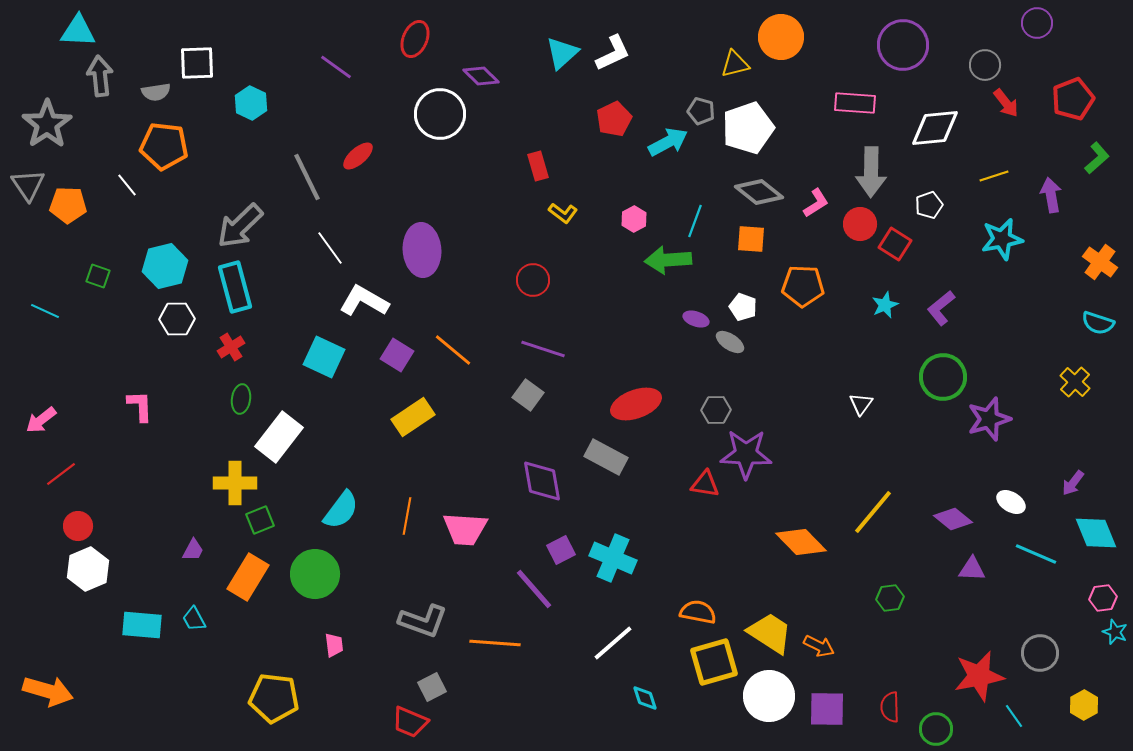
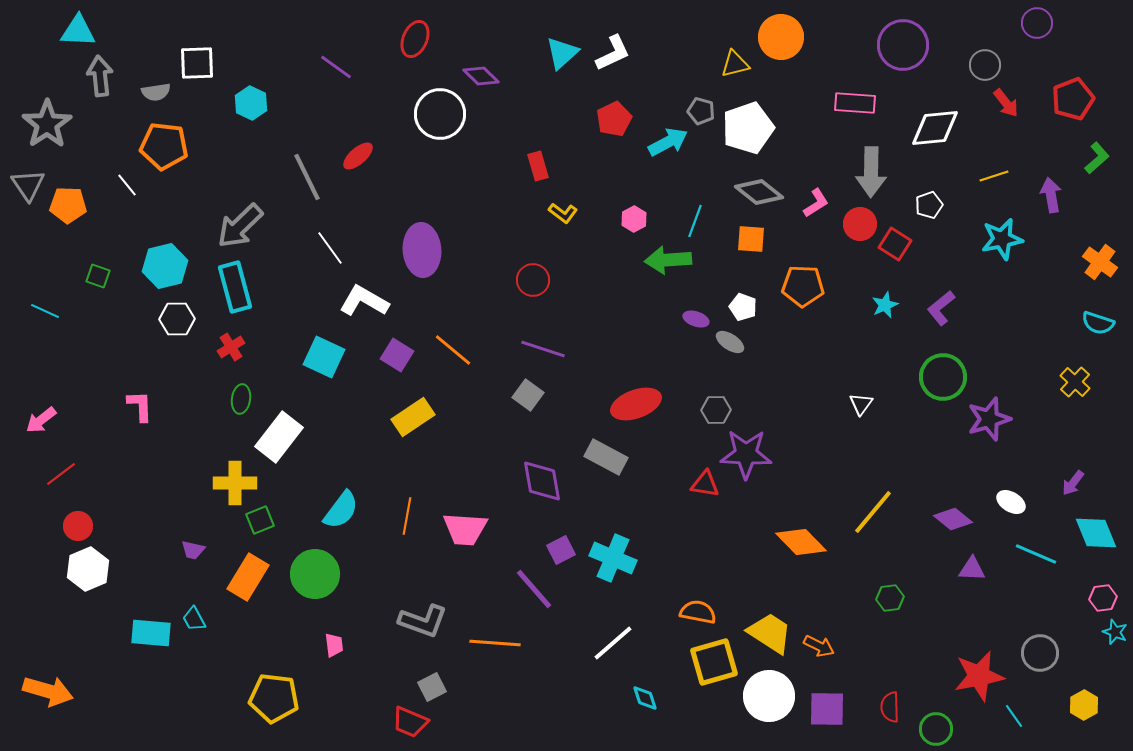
purple trapezoid at (193, 550): rotated 75 degrees clockwise
cyan rectangle at (142, 625): moved 9 px right, 8 px down
